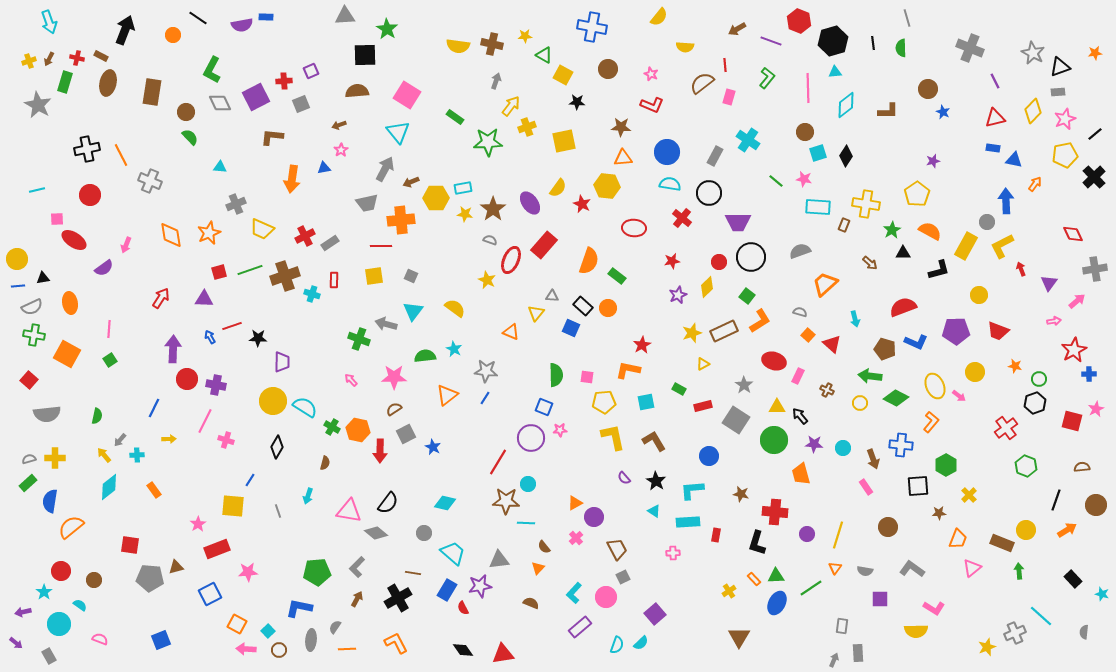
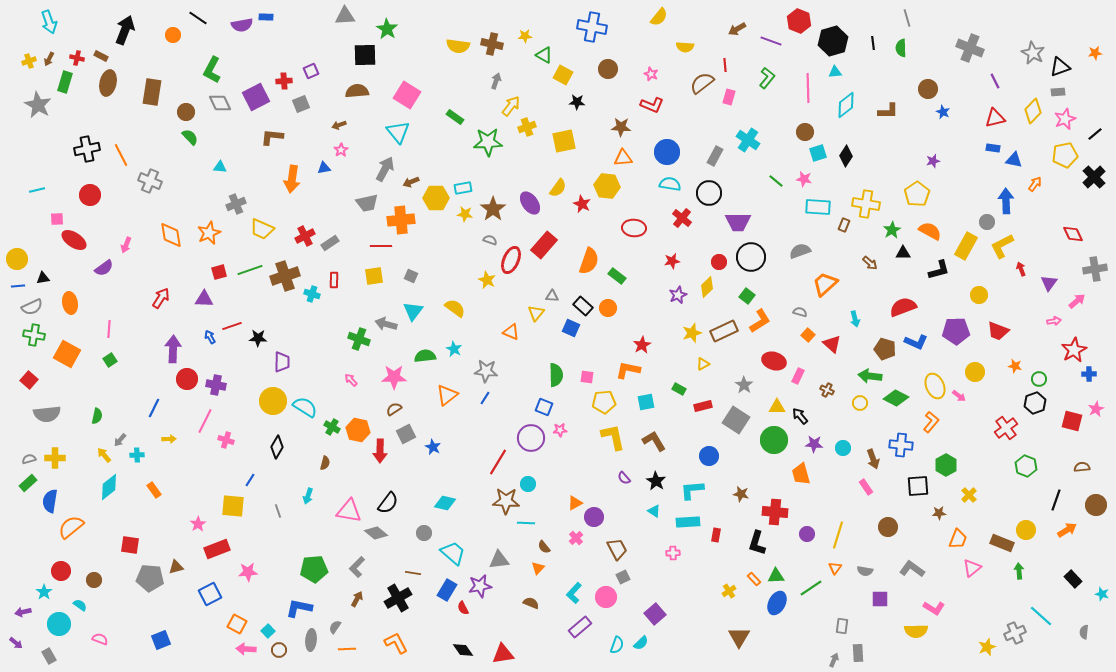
green pentagon at (317, 572): moved 3 px left, 3 px up
